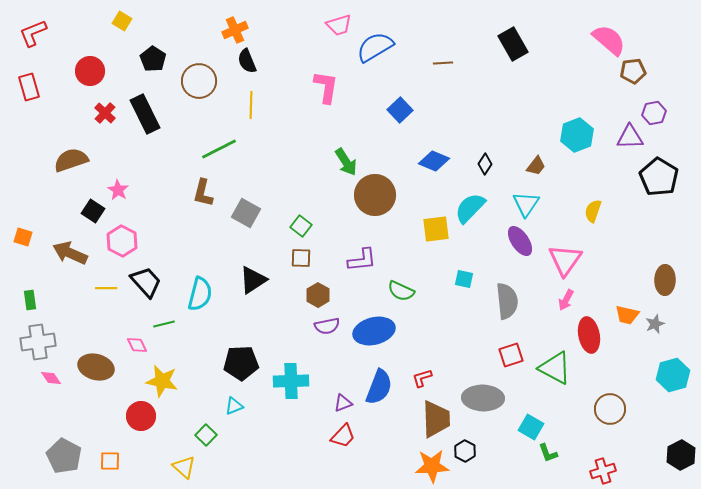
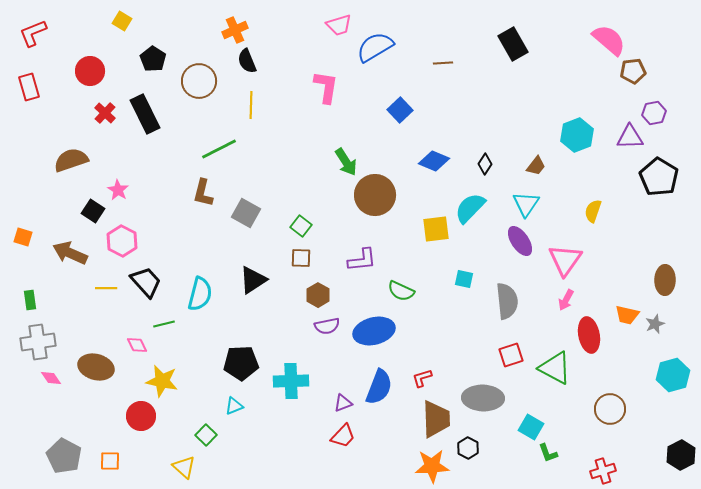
black hexagon at (465, 451): moved 3 px right, 3 px up
